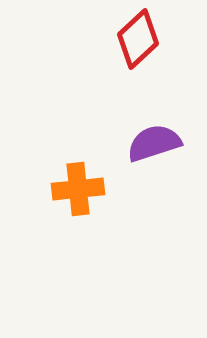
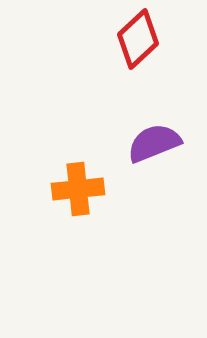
purple semicircle: rotated 4 degrees counterclockwise
